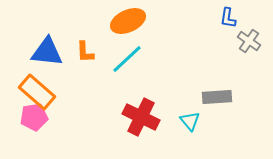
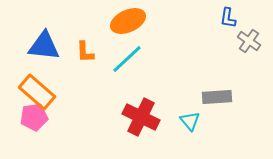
blue triangle: moved 3 px left, 6 px up
